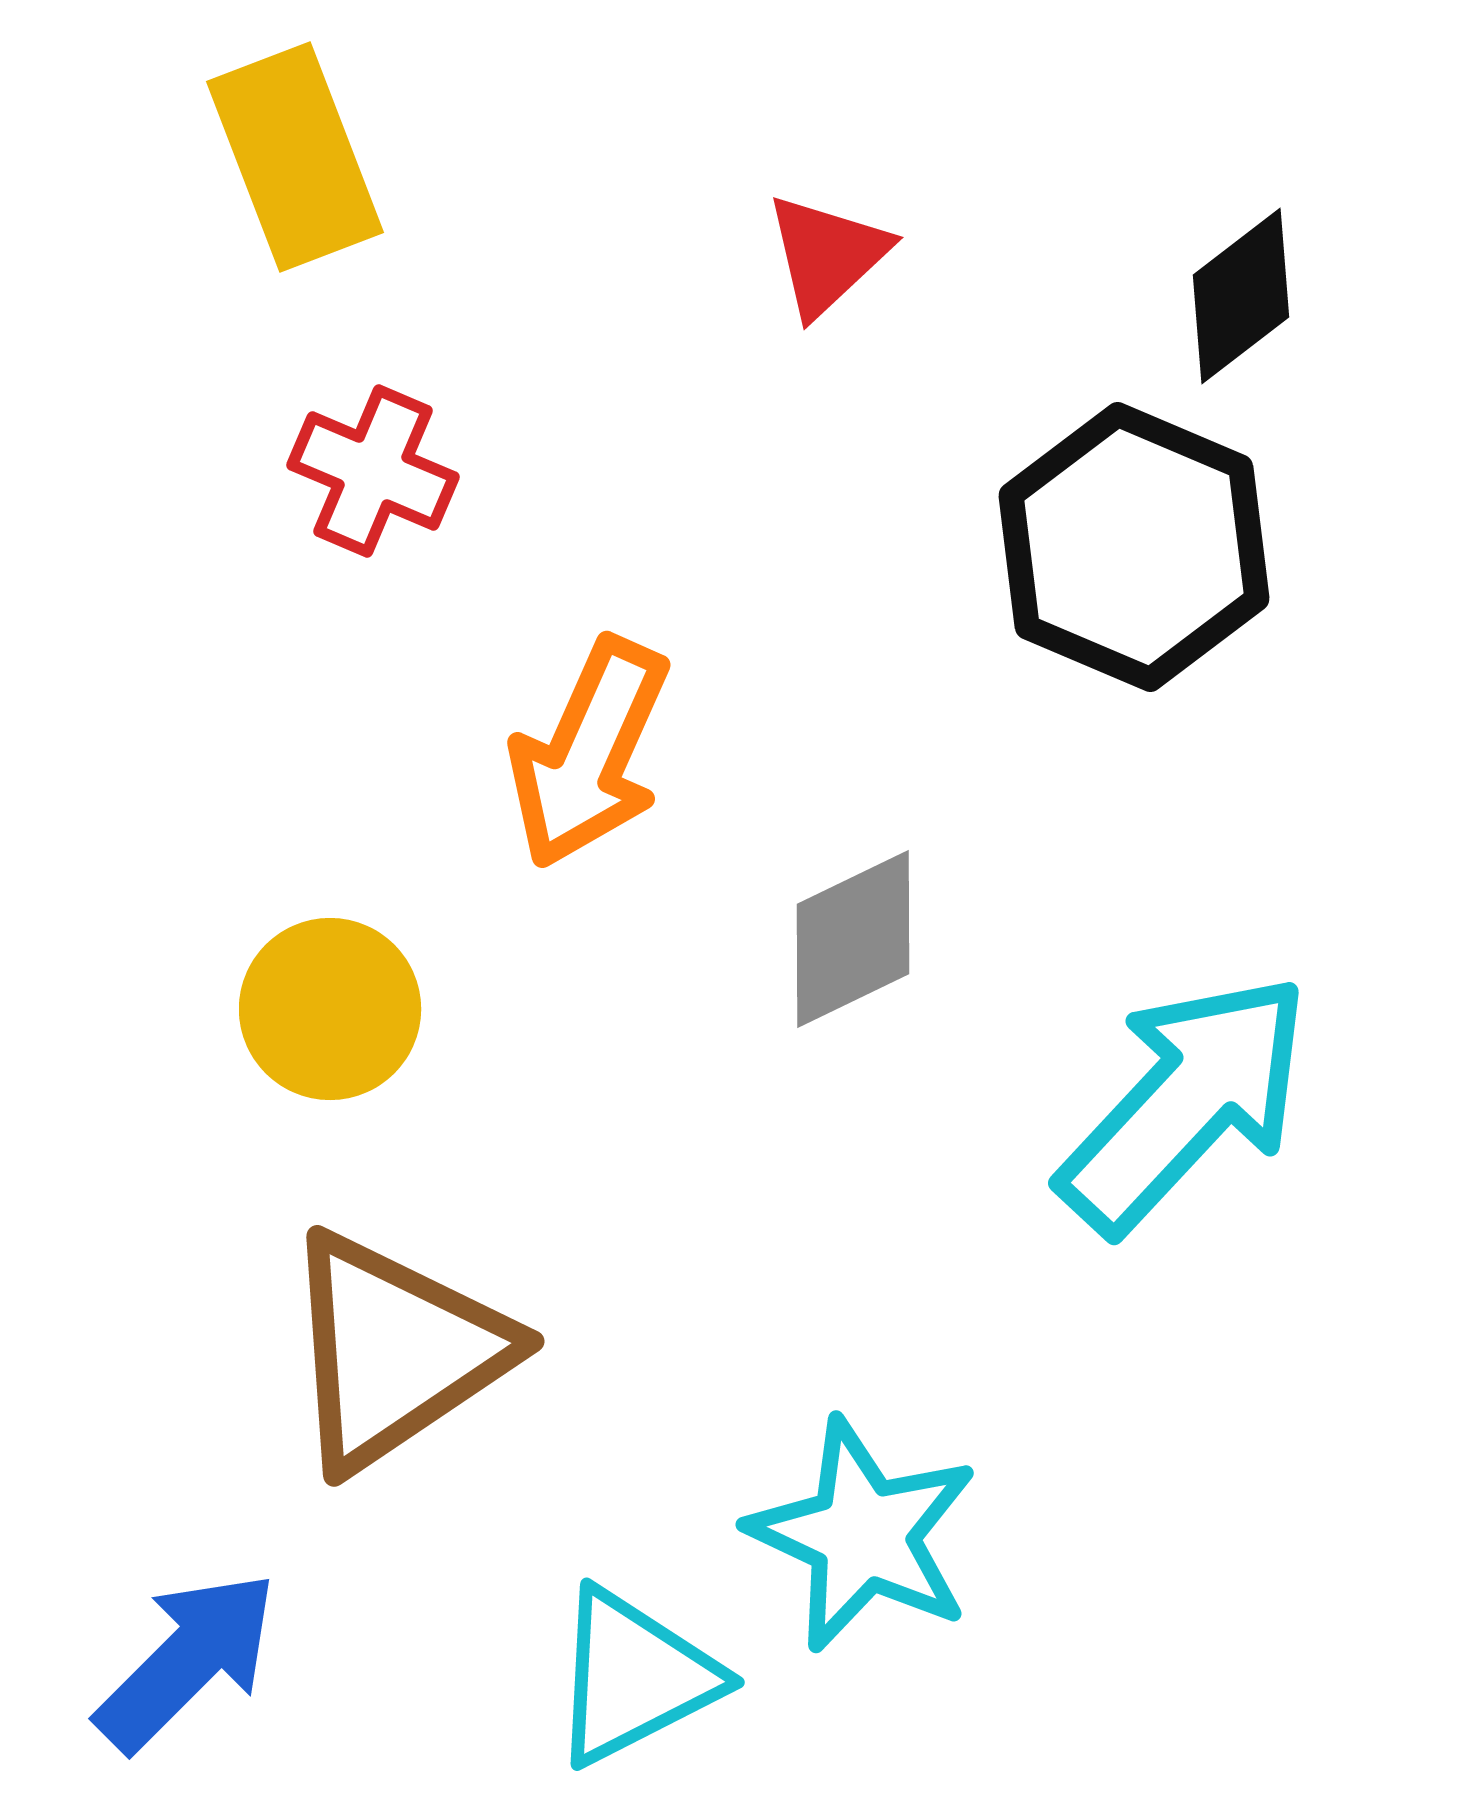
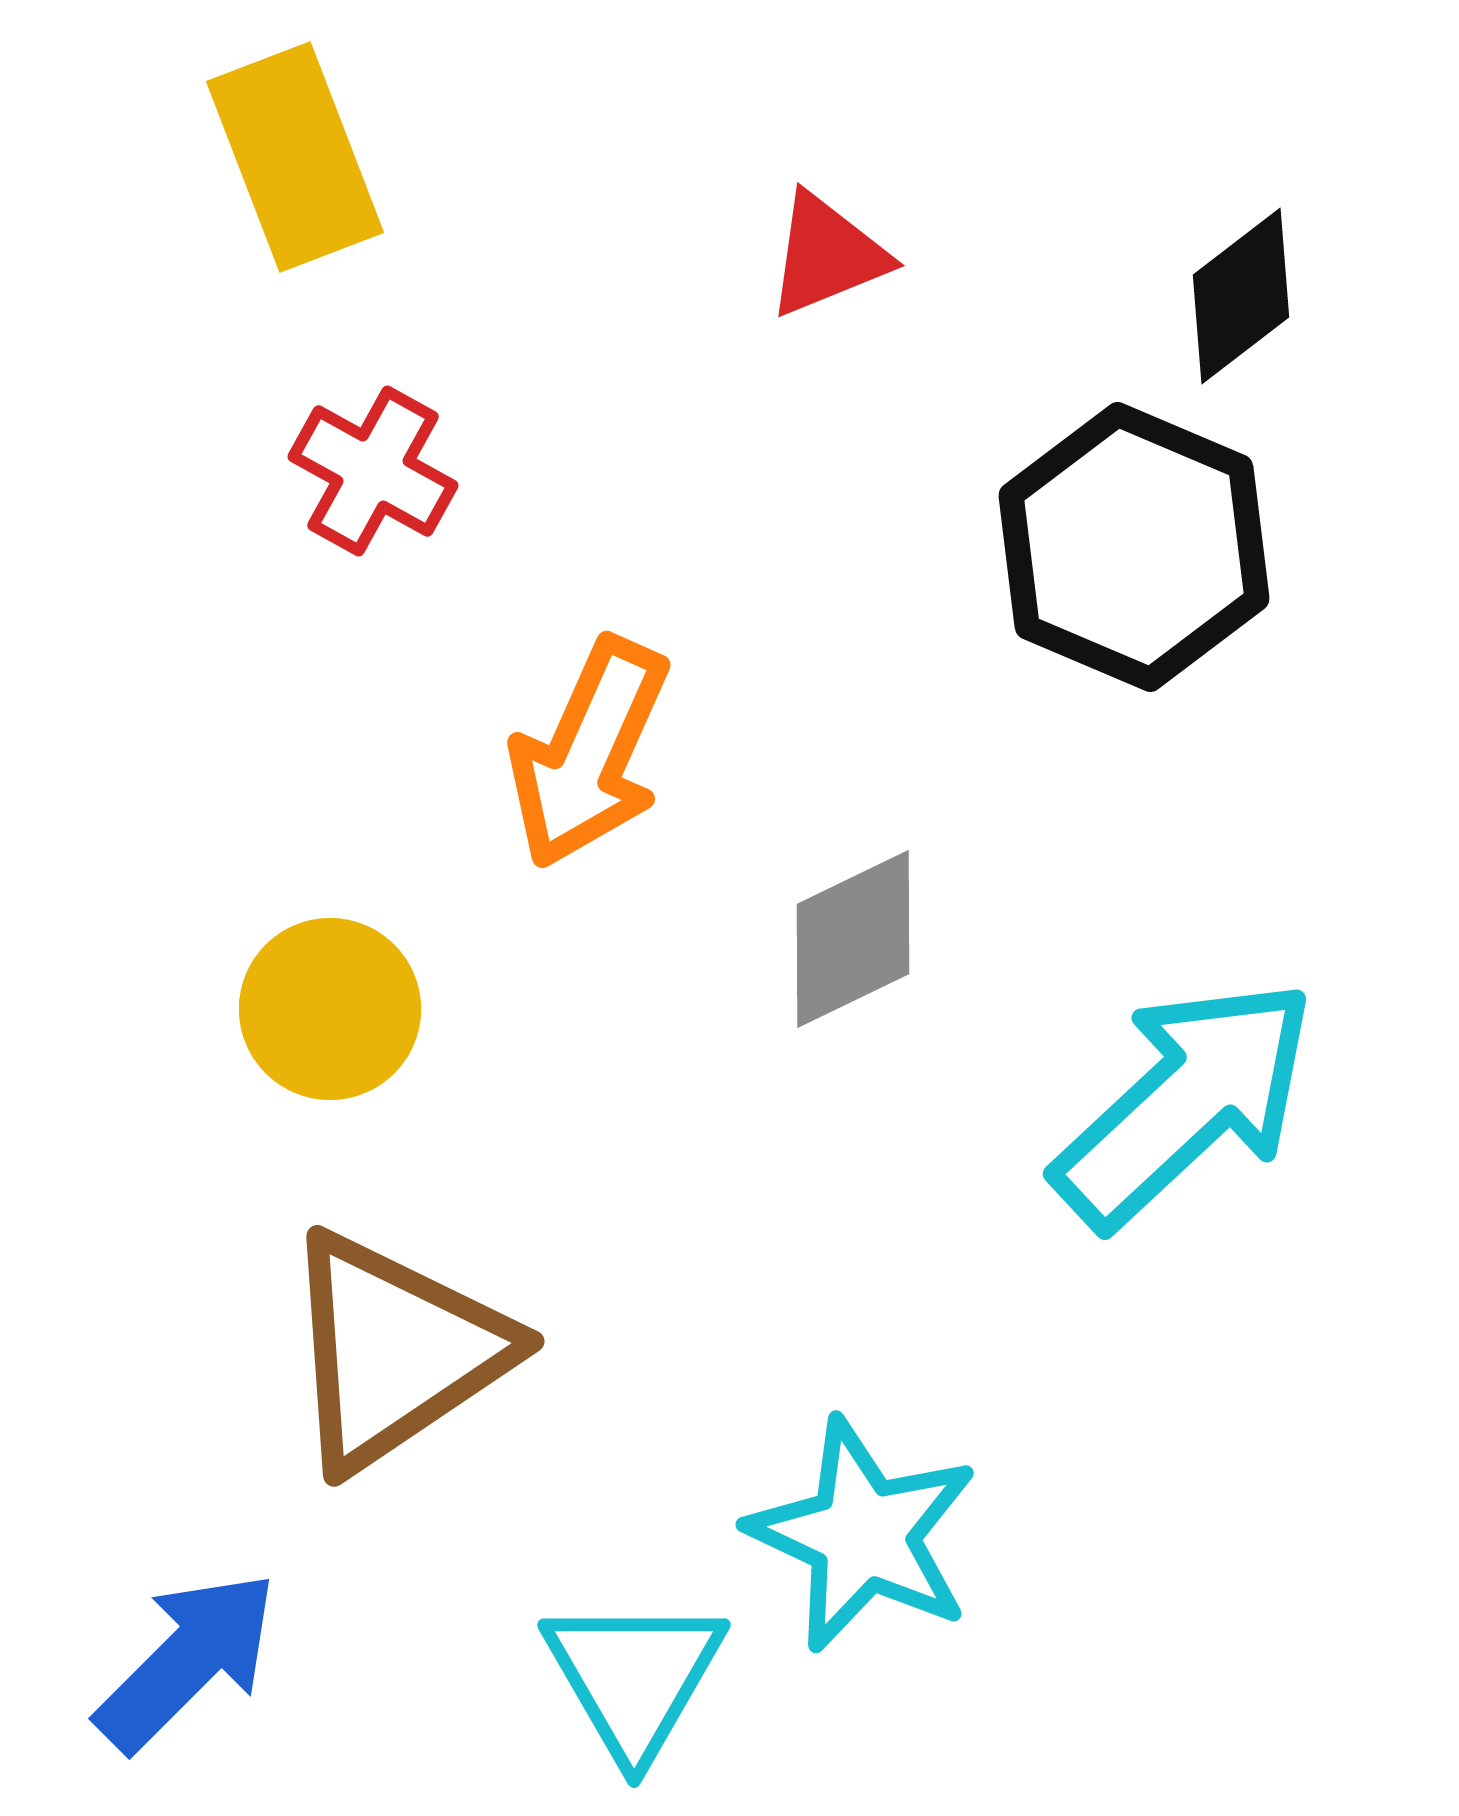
red triangle: rotated 21 degrees clockwise
red cross: rotated 6 degrees clockwise
cyan arrow: rotated 4 degrees clockwise
cyan triangle: rotated 33 degrees counterclockwise
